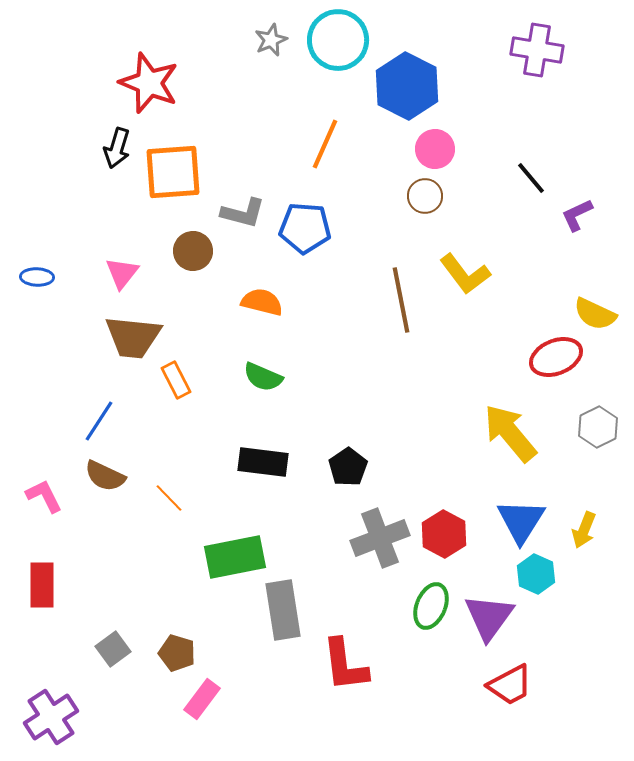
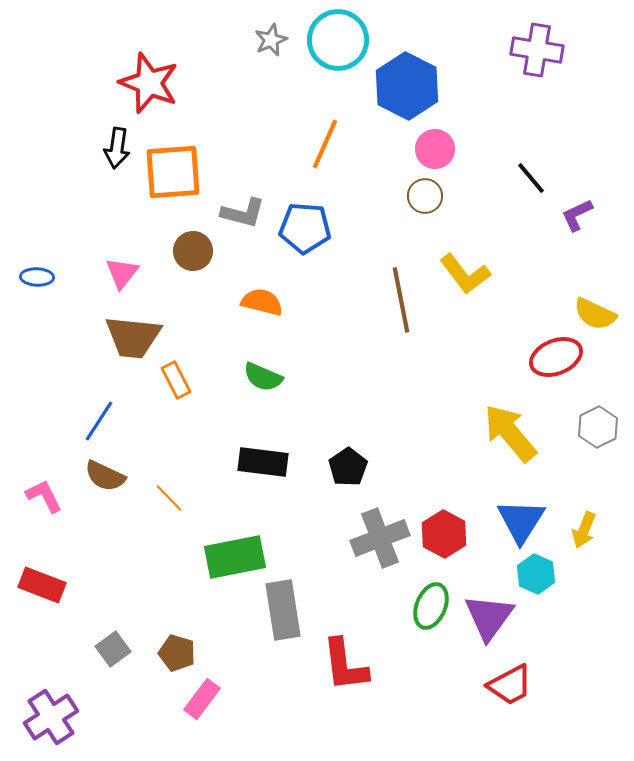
black arrow at (117, 148): rotated 9 degrees counterclockwise
red rectangle at (42, 585): rotated 69 degrees counterclockwise
